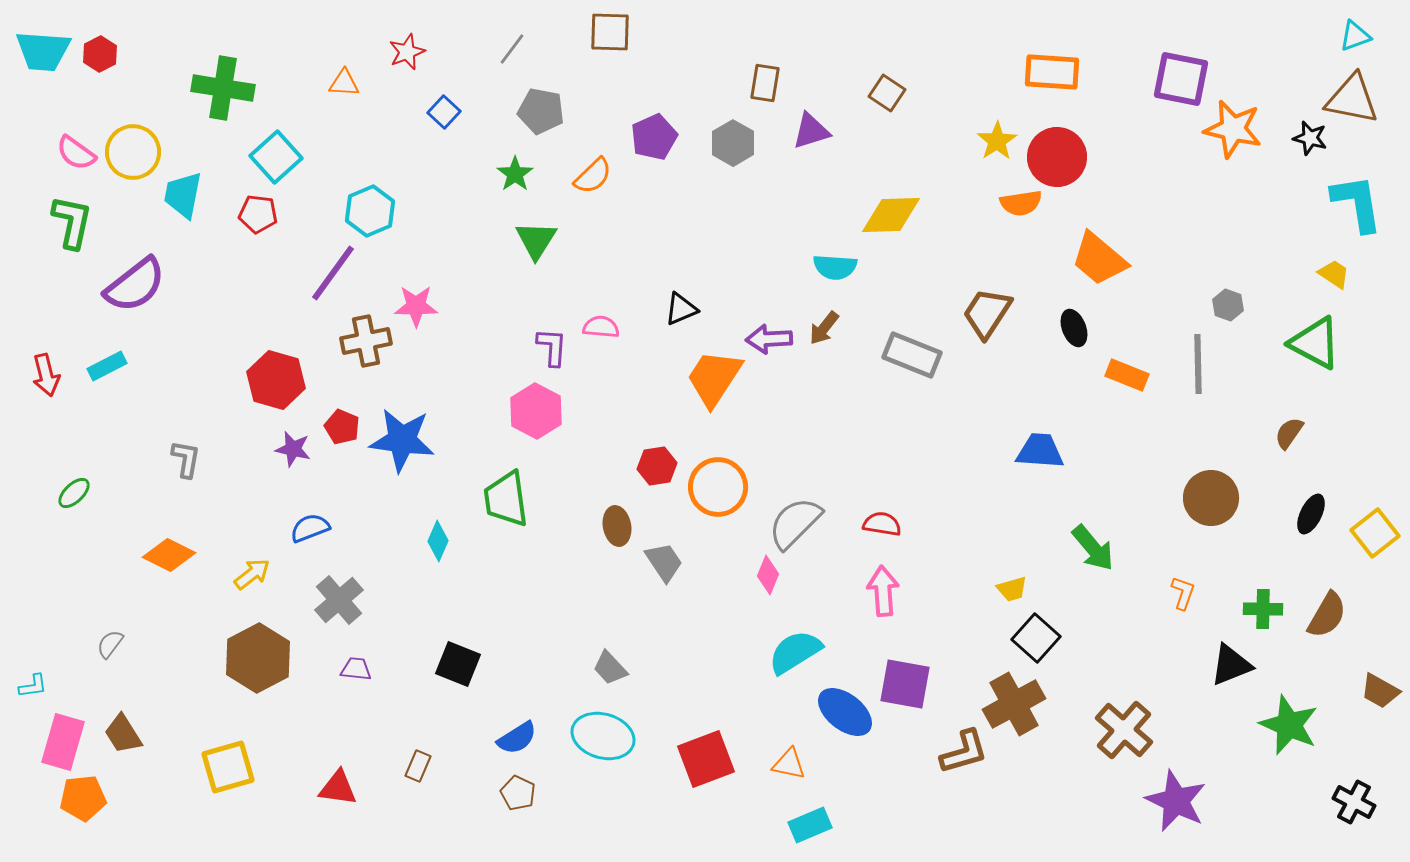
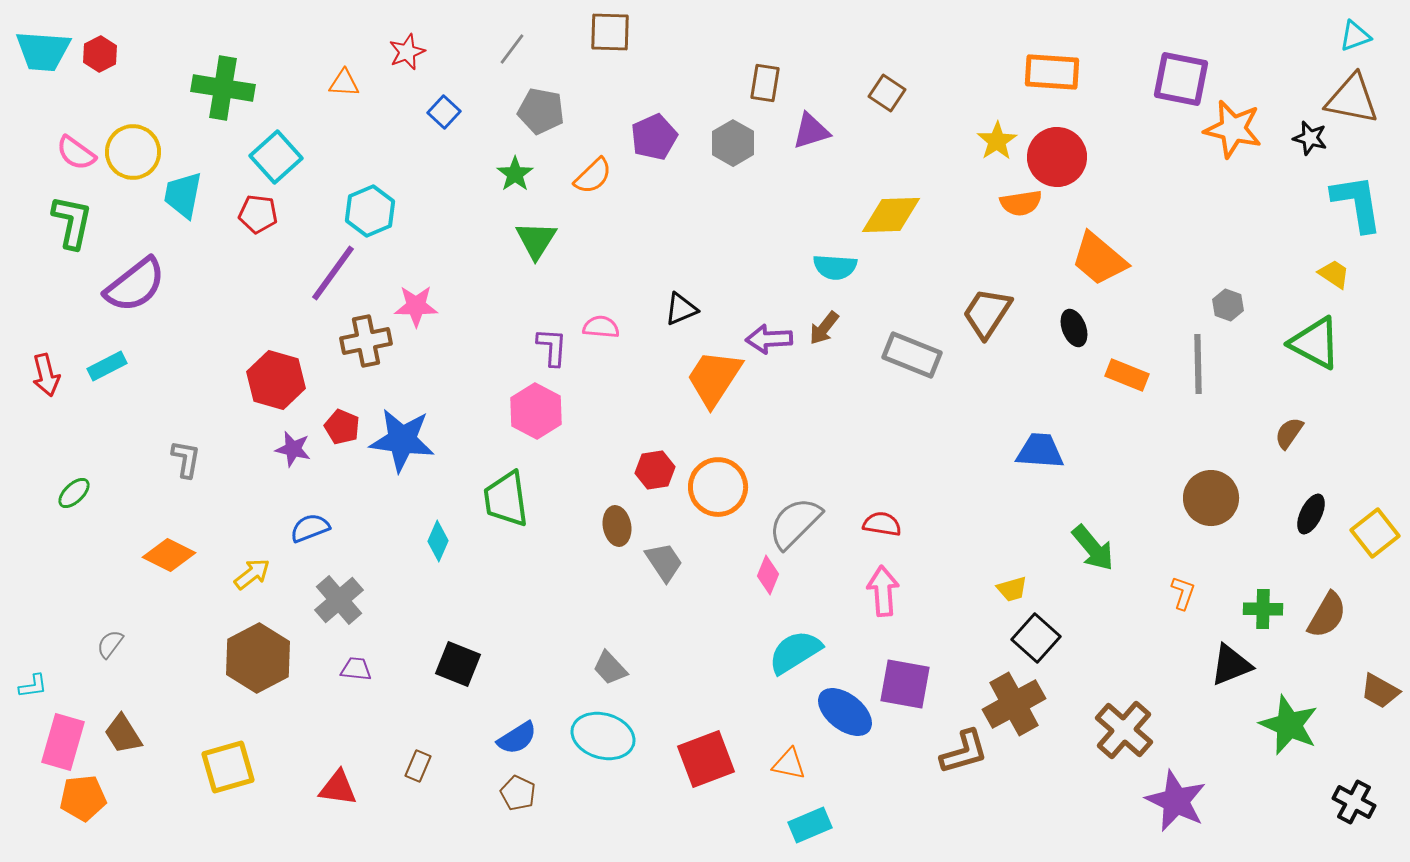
red hexagon at (657, 466): moved 2 px left, 4 px down
